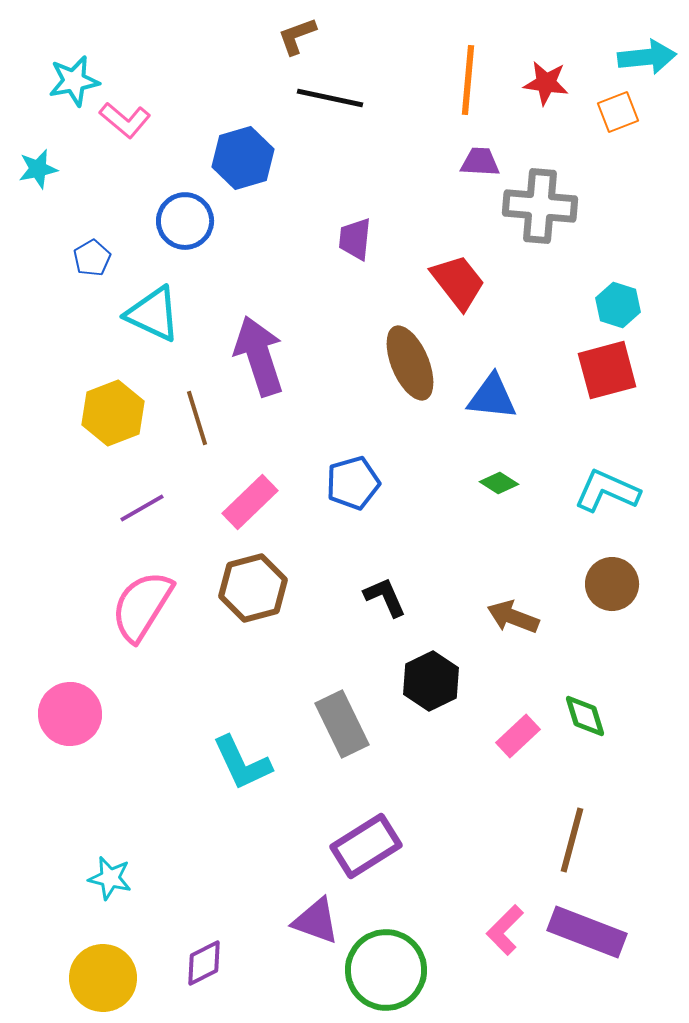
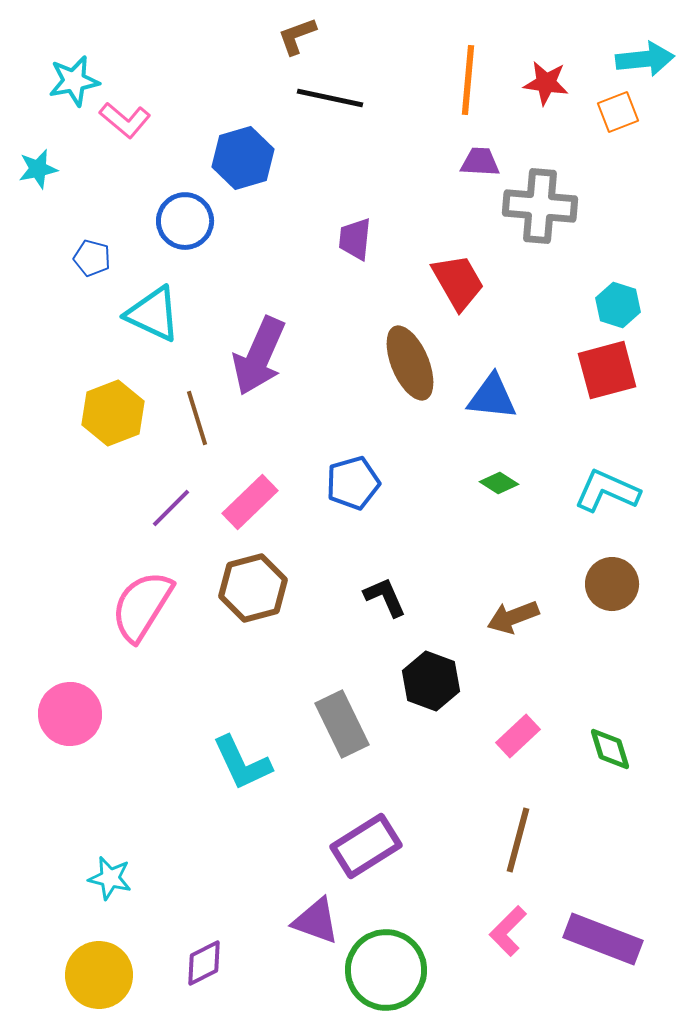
cyan arrow at (647, 57): moved 2 px left, 2 px down
blue pentagon at (92, 258): rotated 27 degrees counterclockwise
red trapezoid at (458, 282): rotated 8 degrees clockwise
purple arrow at (259, 356): rotated 138 degrees counterclockwise
purple line at (142, 508): moved 29 px right; rotated 15 degrees counterclockwise
brown arrow at (513, 617): rotated 42 degrees counterclockwise
black hexagon at (431, 681): rotated 14 degrees counterclockwise
green diamond at (585, 716): moved 25 px right, 33 px down
brown line at (572, 840): moved 54 px left
pink L-shape at (505, 930): moved 3 px right, 1 px down
purple rectangle at (587, 932): moved 16 px right, 7 px down
yellow circle at (103, 978): moved 4 px left, 3 px up
